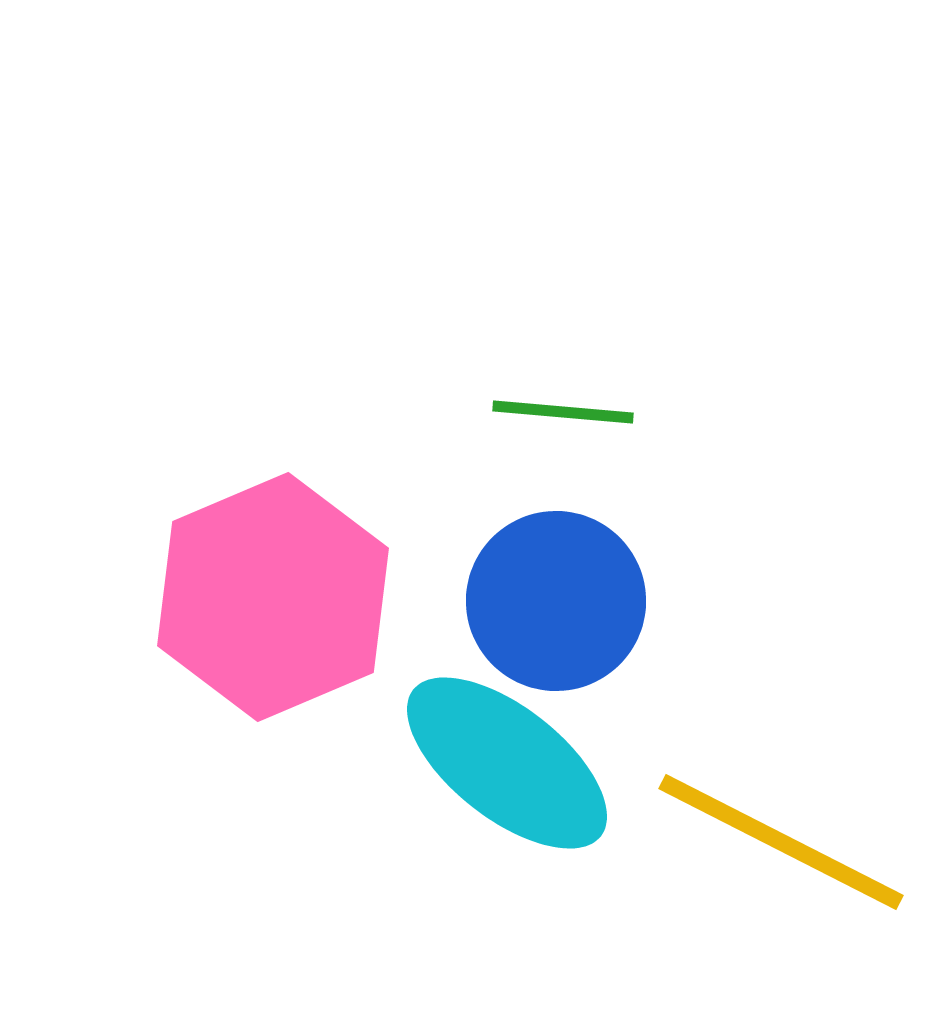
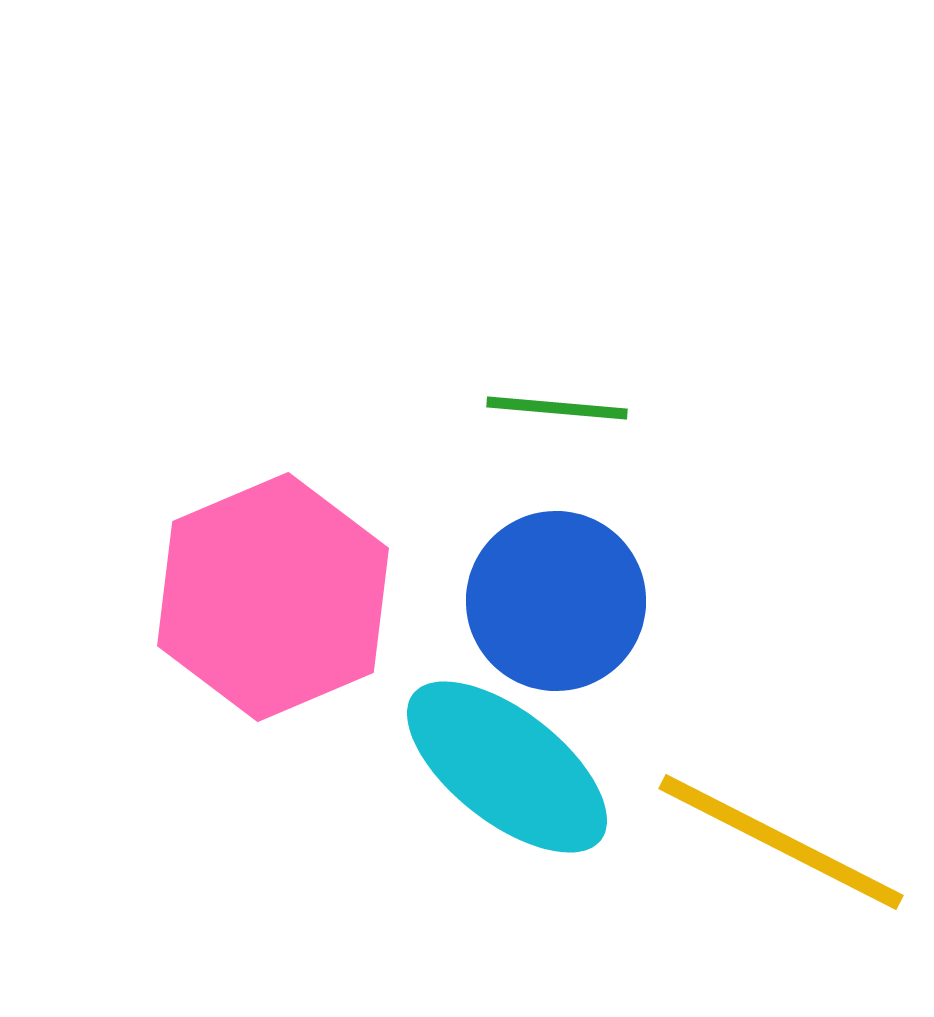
green line: moved 6 px left, 4 px up
cyan ellipse: moved 4 px down
